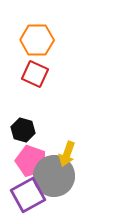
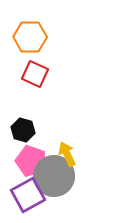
orange hexagon: moved 7 px left, 3 px up
yellow arrow: rotated 135 degrees clockwise
